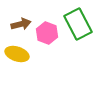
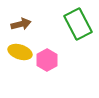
pink hexagon: moved 27 px down; rotated 10 degrees clockwise
yellow ellipse: moved 3 px right, 2 px up
